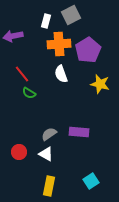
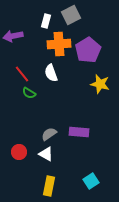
white semicircle: moved 10 px left, 1 px up
